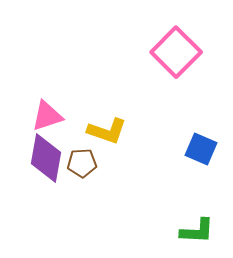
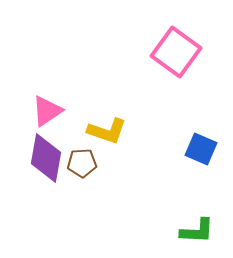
pink square: rotated 9 degrees counterclockwise
pink triangle: moved 5 px up; rotated 16 degrees counterclockwise
